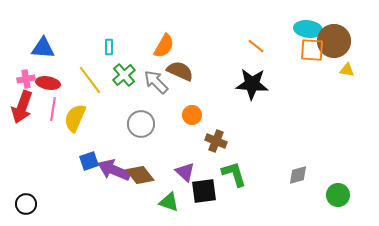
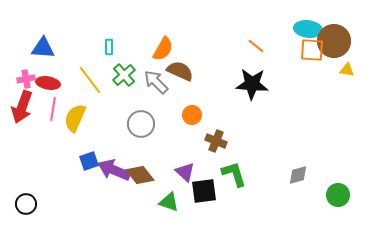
orange semicircle: moved 1 px left, 3 px down
